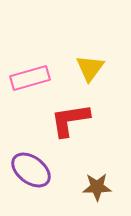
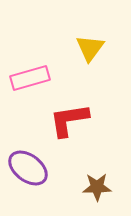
yellow triangle: moved 20 px up
red L-shape: moved 1 px left
purple ellipse: moved 3 px left, 2 px up
